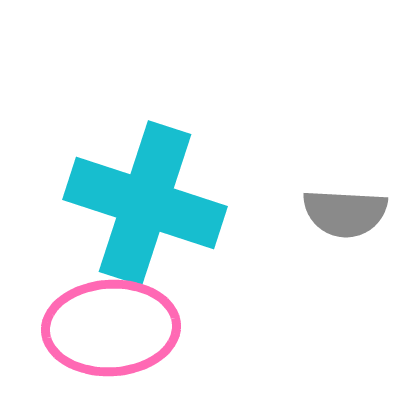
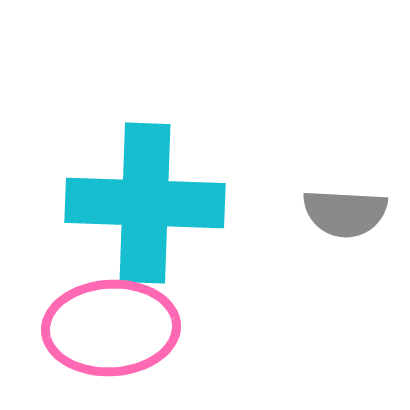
cyan cross: rotated 16 degrees counterclockwise
